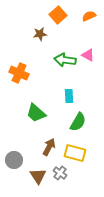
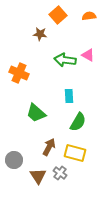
orange semicircle: rotated 16 degrees clockwise
brown star: rotated 16 degrees clockwise
